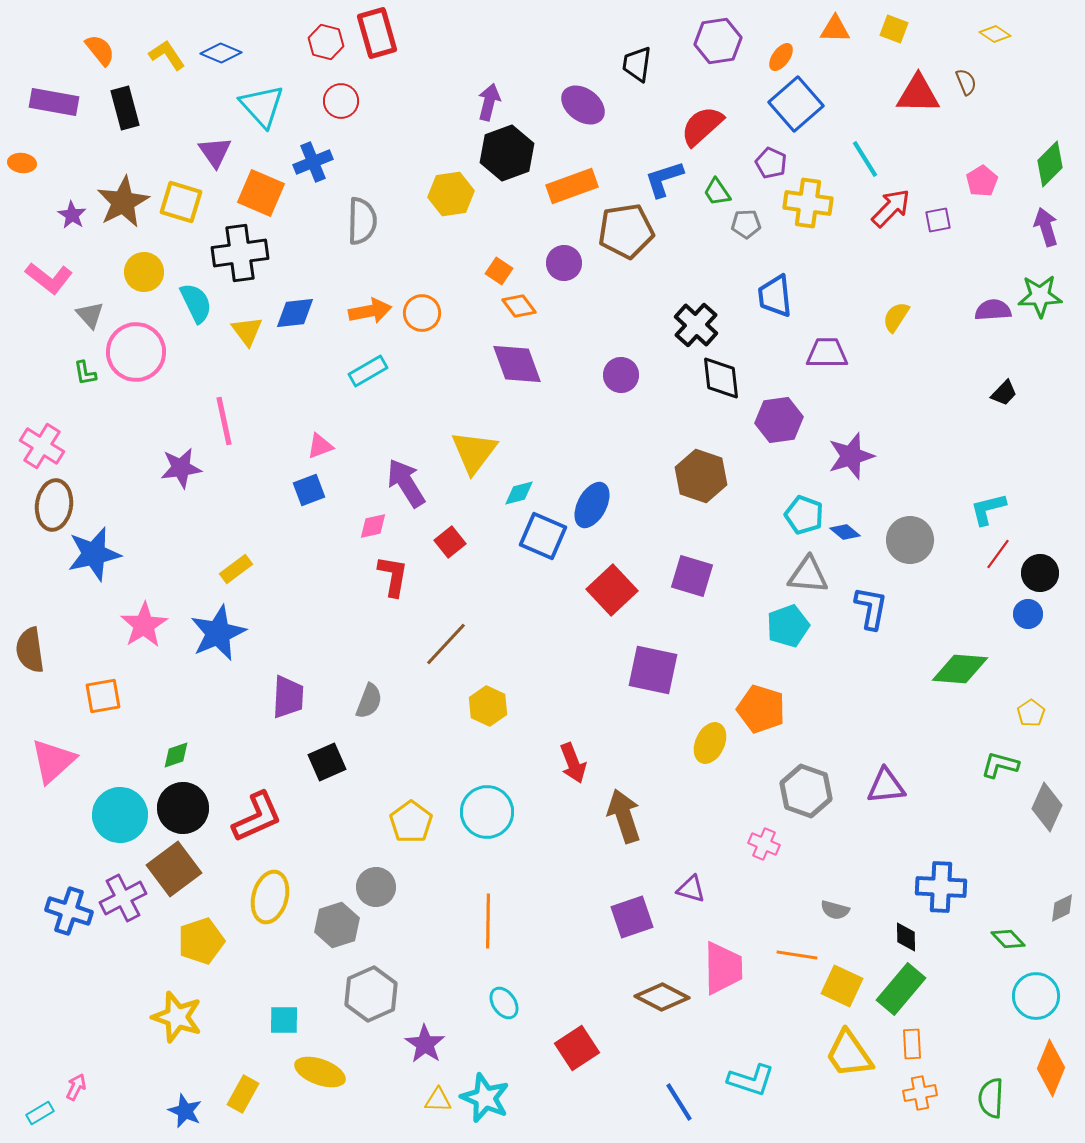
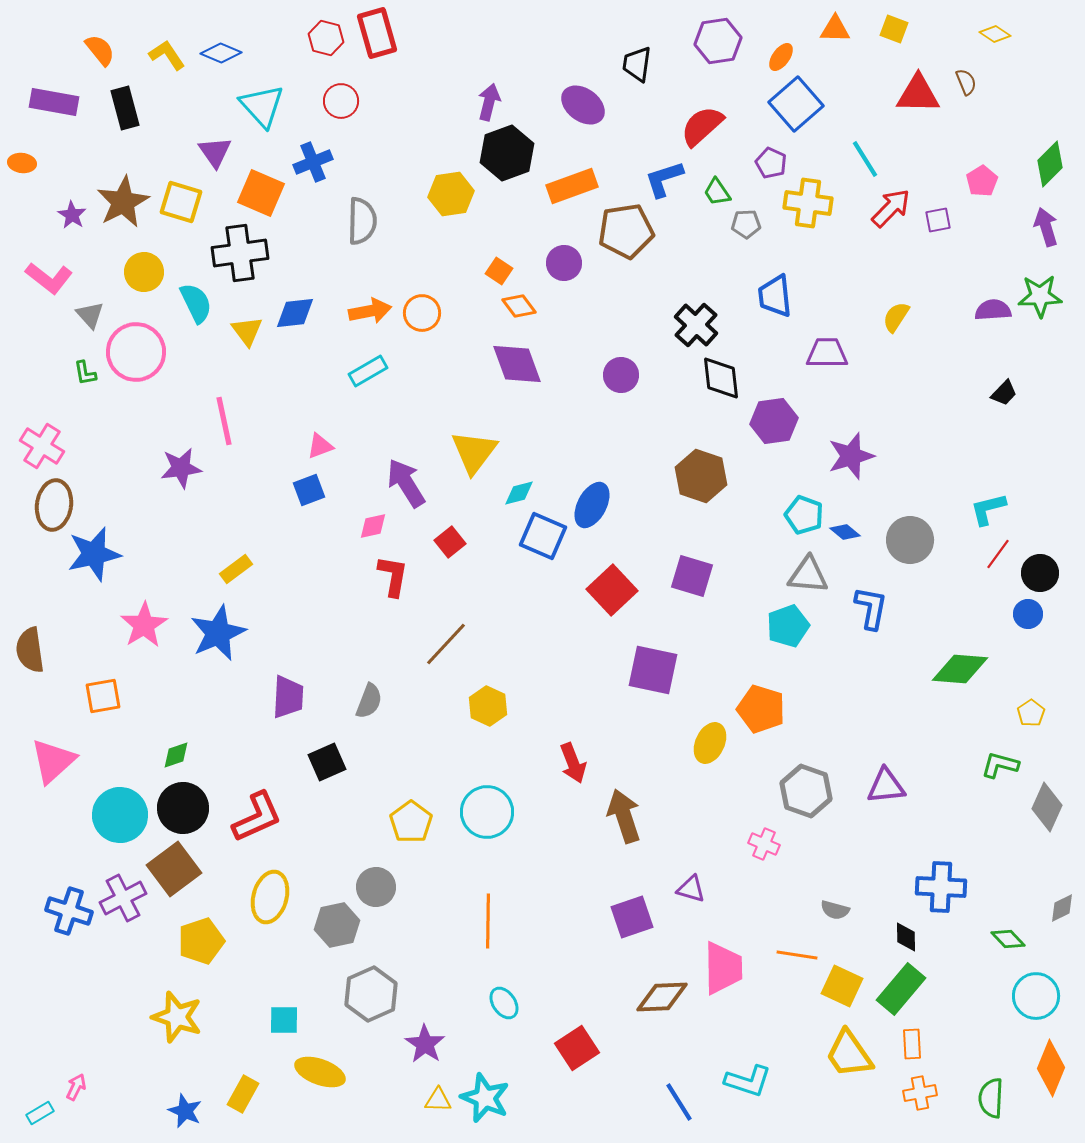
red hexagon at (326, 42): moved 4 px up
purple hexagon at (779, 420): moved 5 px left, 1 px down
gray hexagon at (337, 925): rotated 6 degrees clockwise
brown diamond at (662, 997): rotated 30 degrees counterclockwise
cyan L-shape at (751, 1080): moved 3 px left, 1 px down
